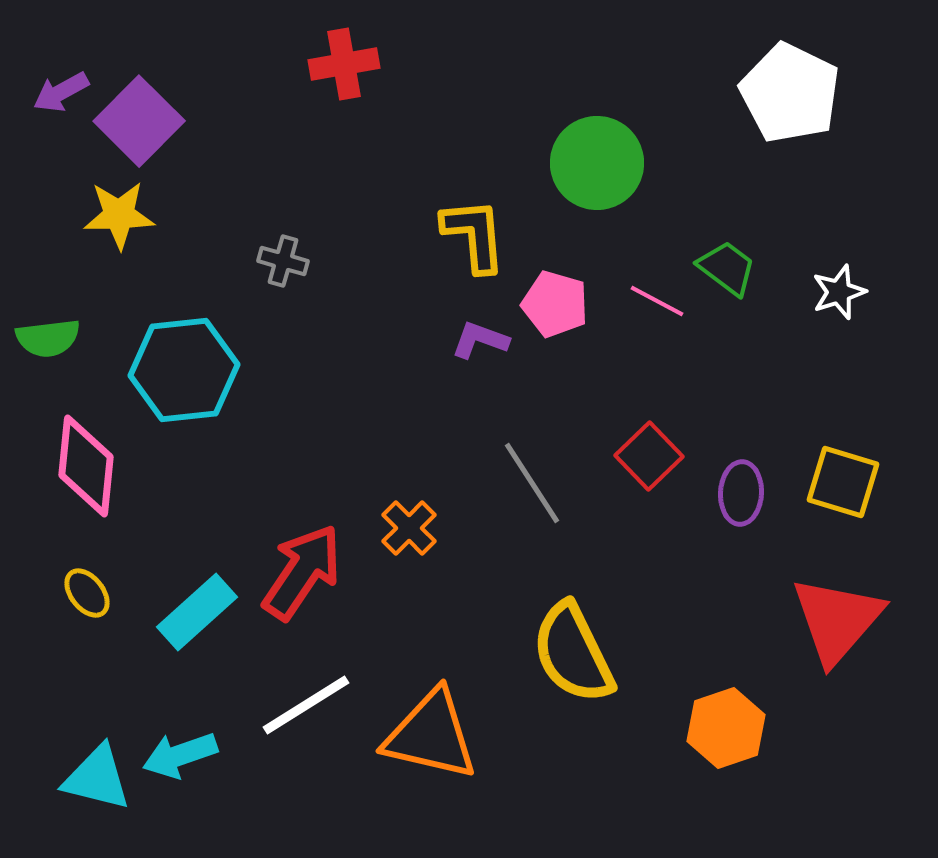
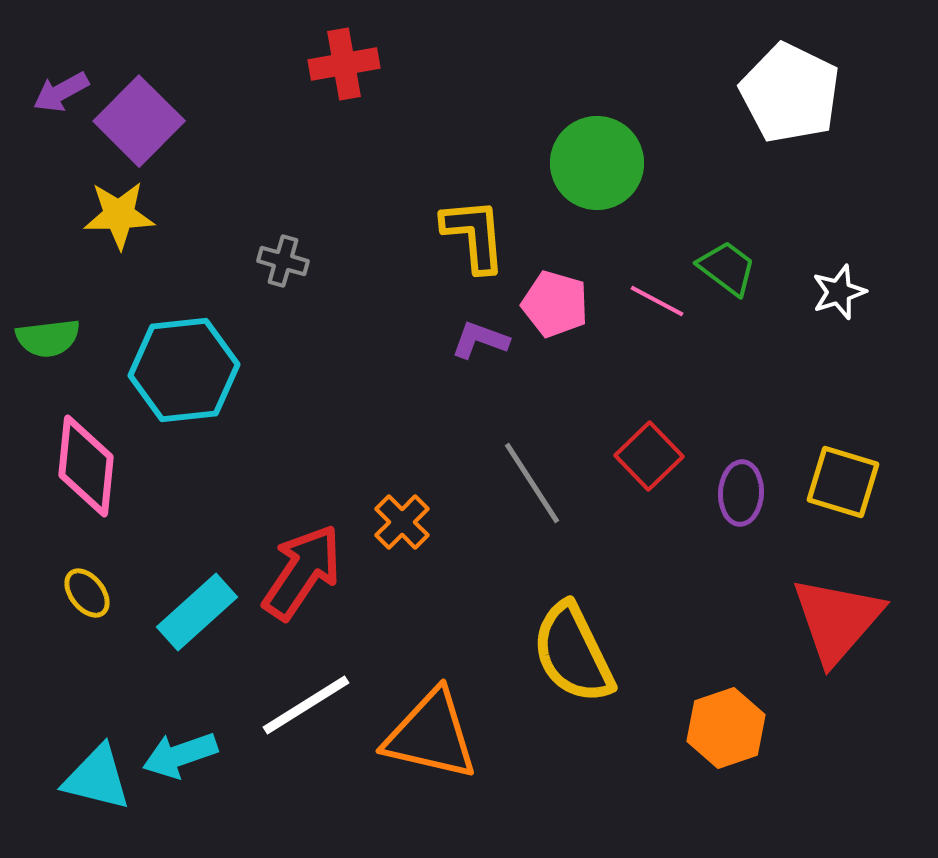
orange cross: moved 7 px left, 6 px up
